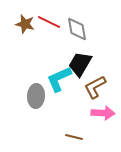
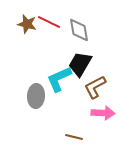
brown star: moved 2 px right
gray diamond: moved 2 px right, 1 px down
